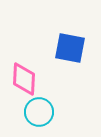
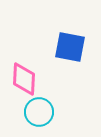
blue square: moved 1 px up
